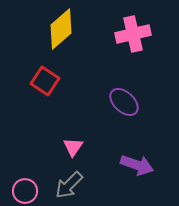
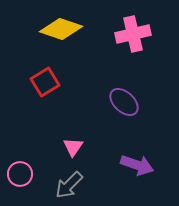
yellow diamond: rotated 60 degrees clockwise
red square: moved 1 px down; rotated 24 degrees clockwise
pink circle: moved 5 px left, 17 px up
